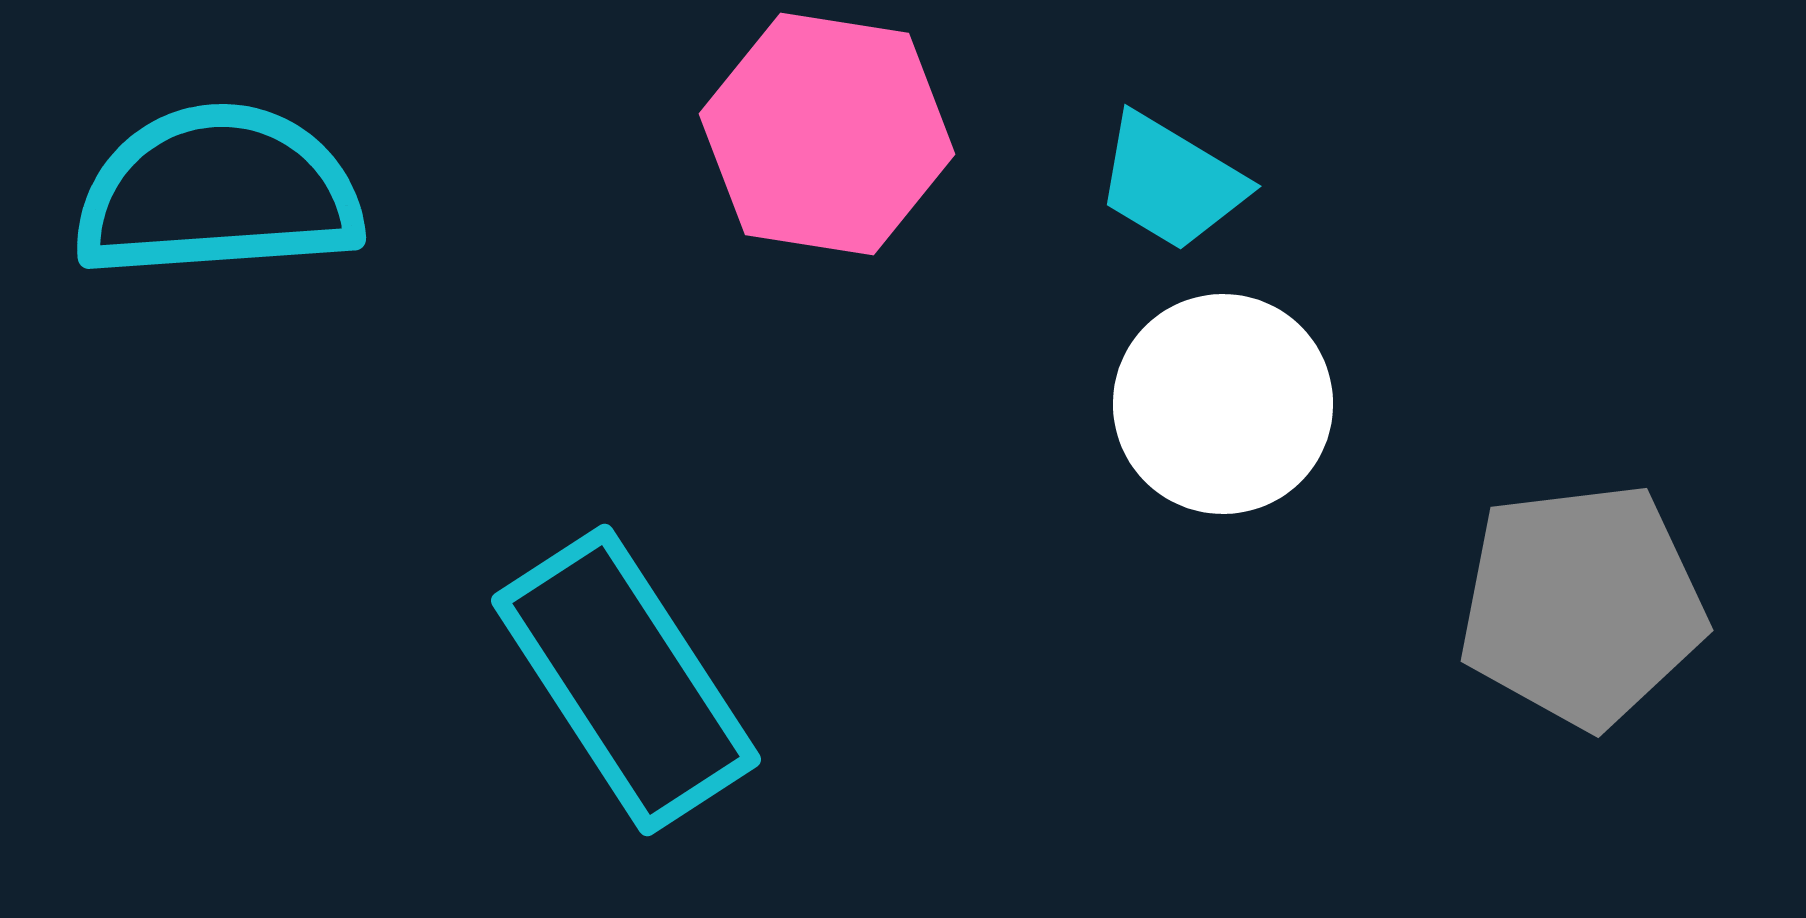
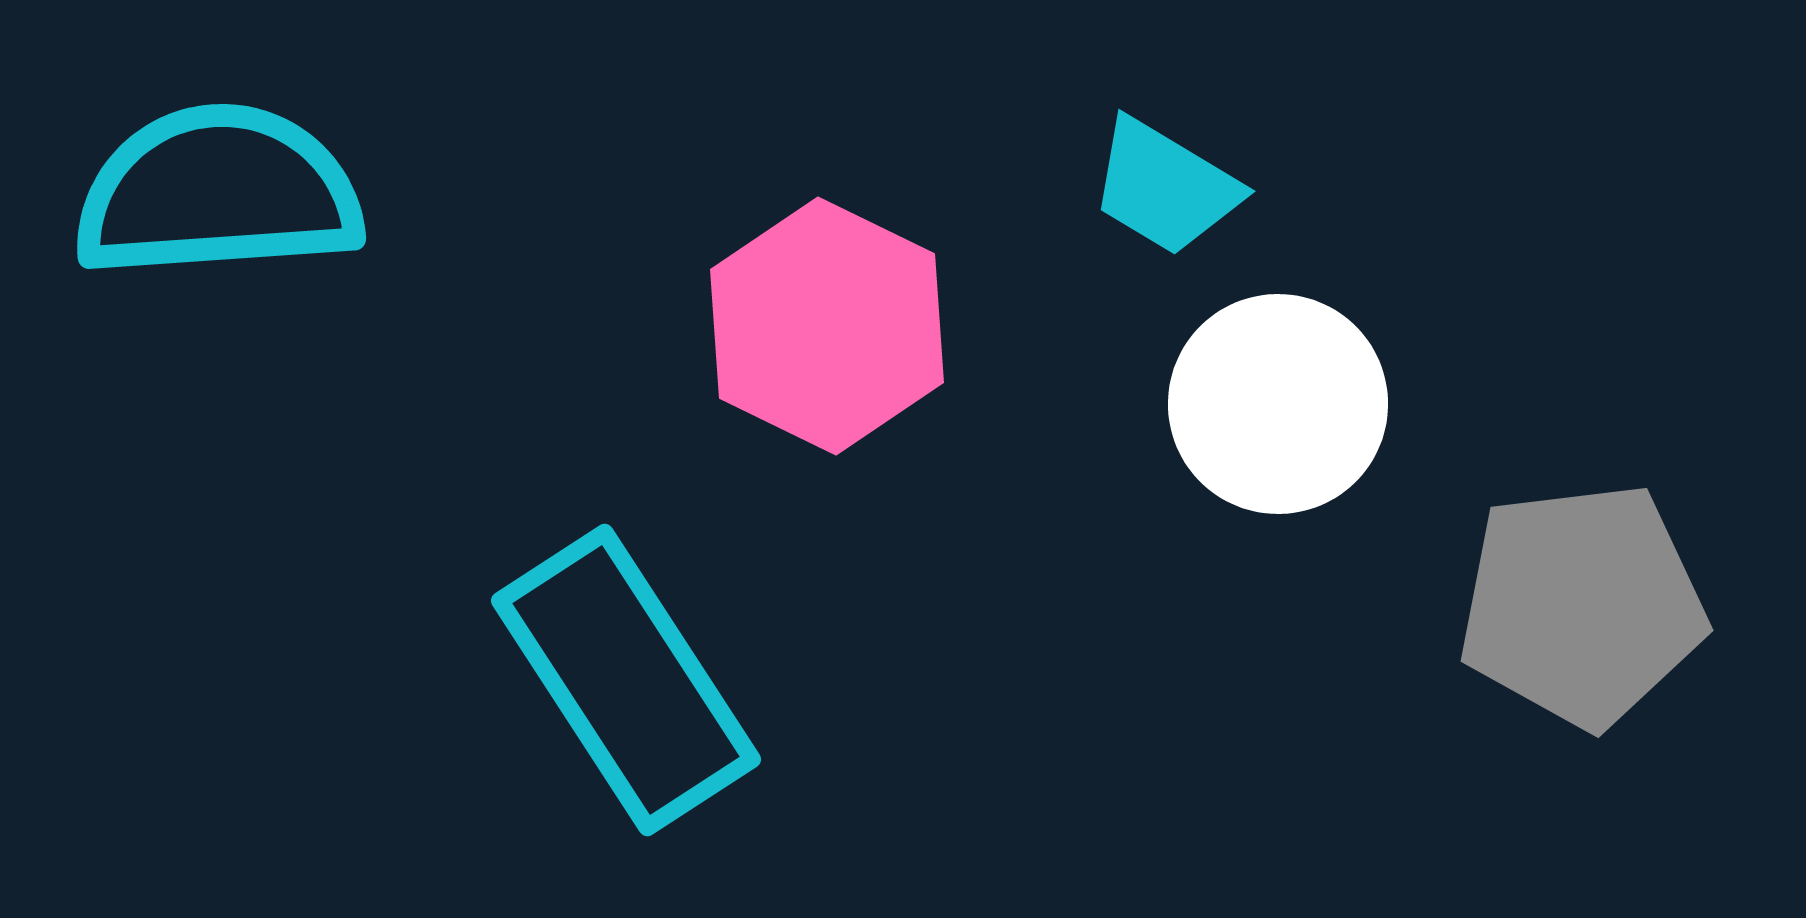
pink hexagon: moved 192 px down; rotated 17 degrees clockwise
cyan trapezoid: moved 6 px left, 5 px down
white circle: moved 55 px right
